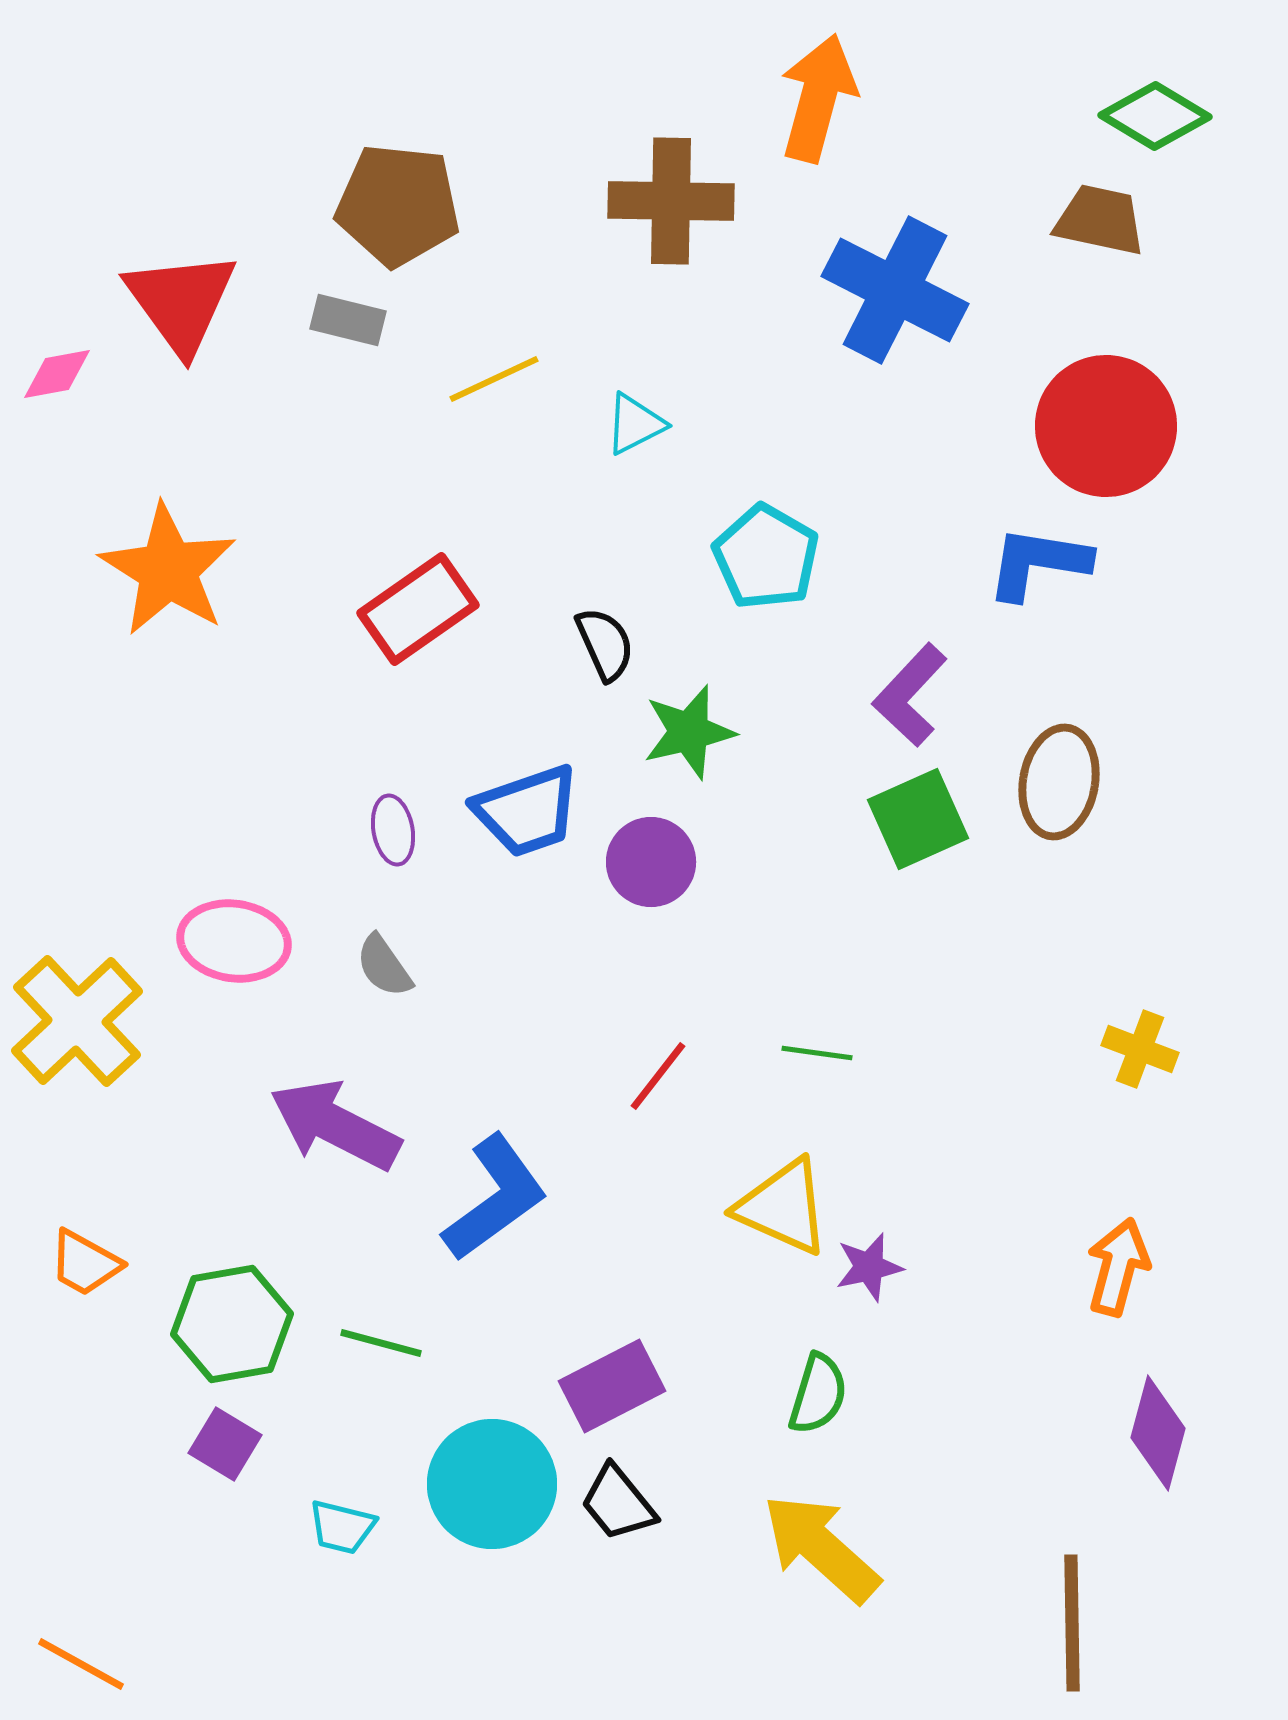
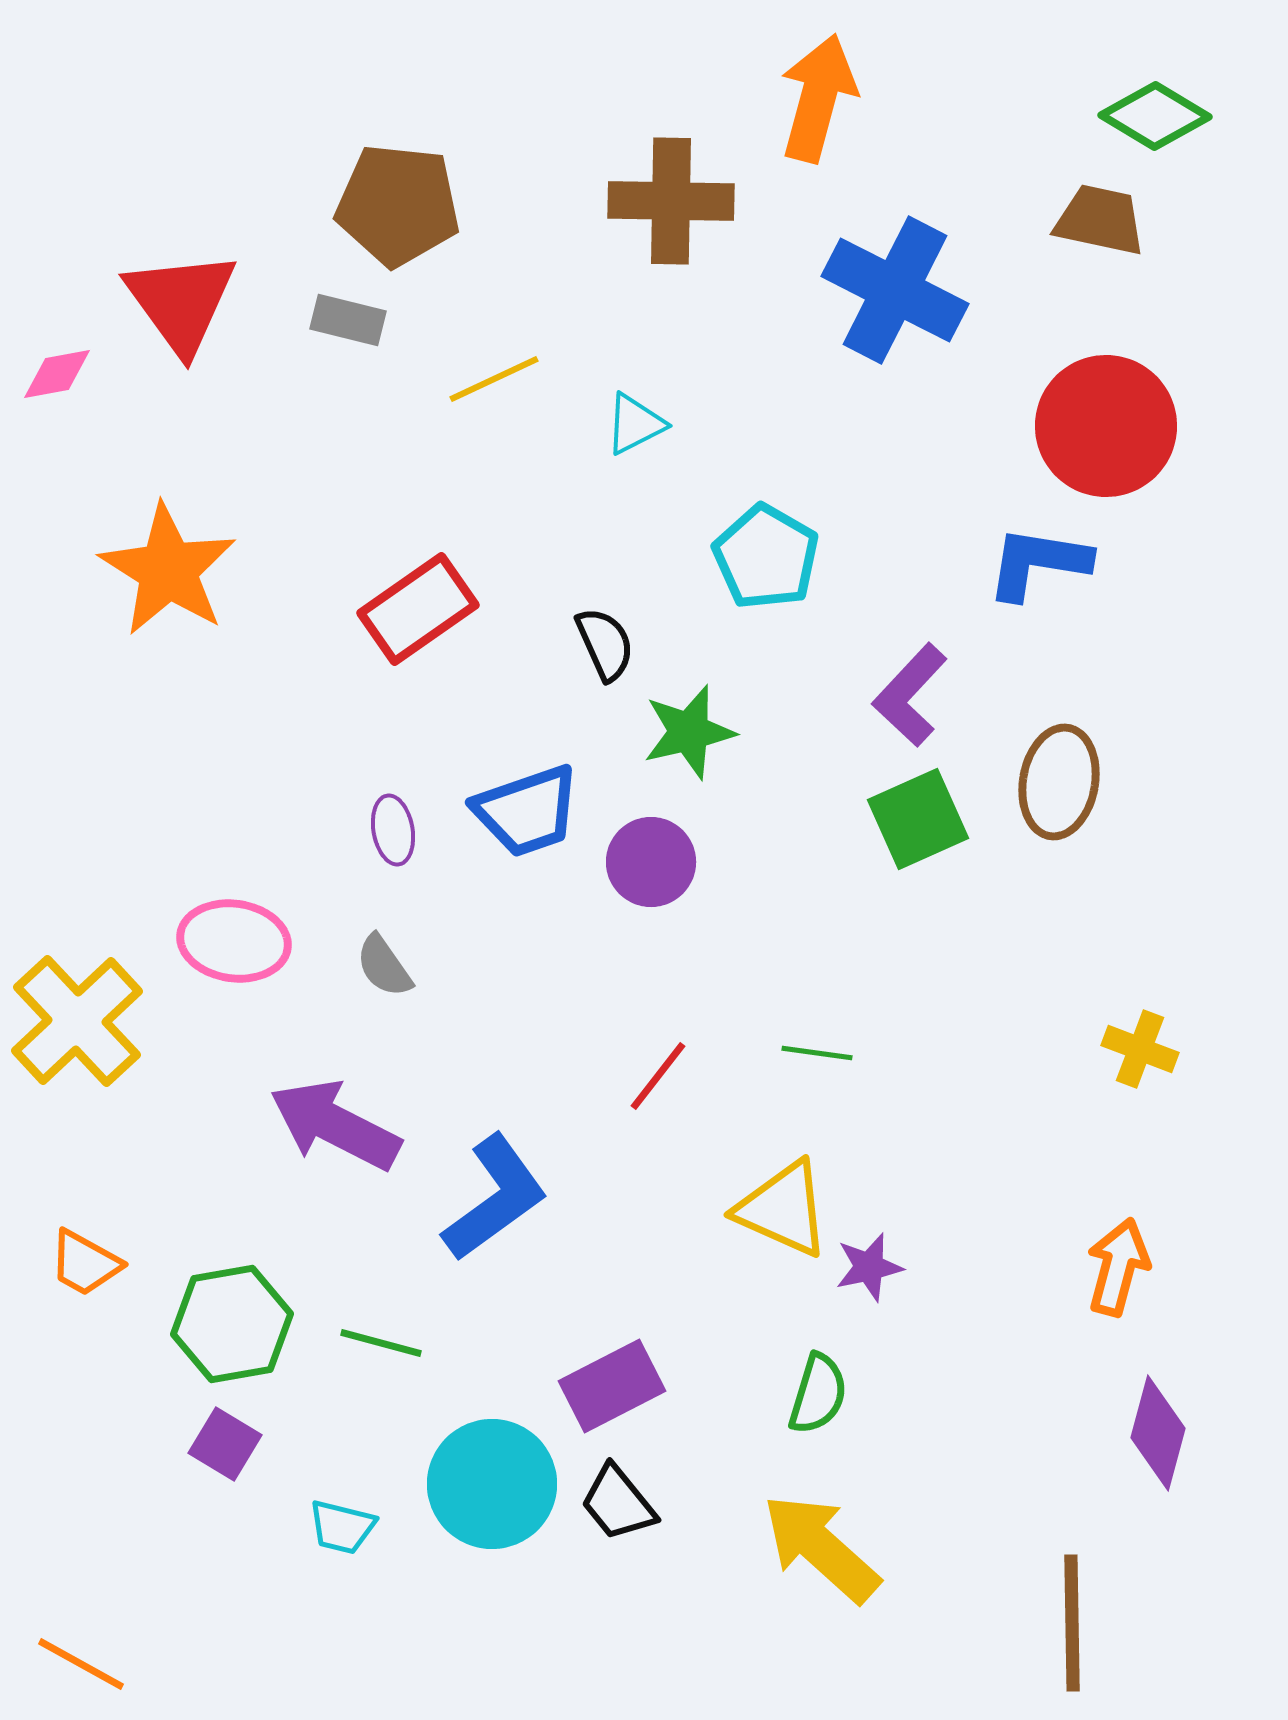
yellow triangle at (783, 1207): moved 2 px down
